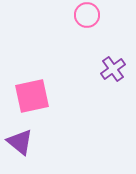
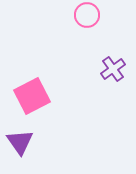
pink square: rotated 15 degrees counterclockwise
purple triangle: rotated 16 degrees clockwise
